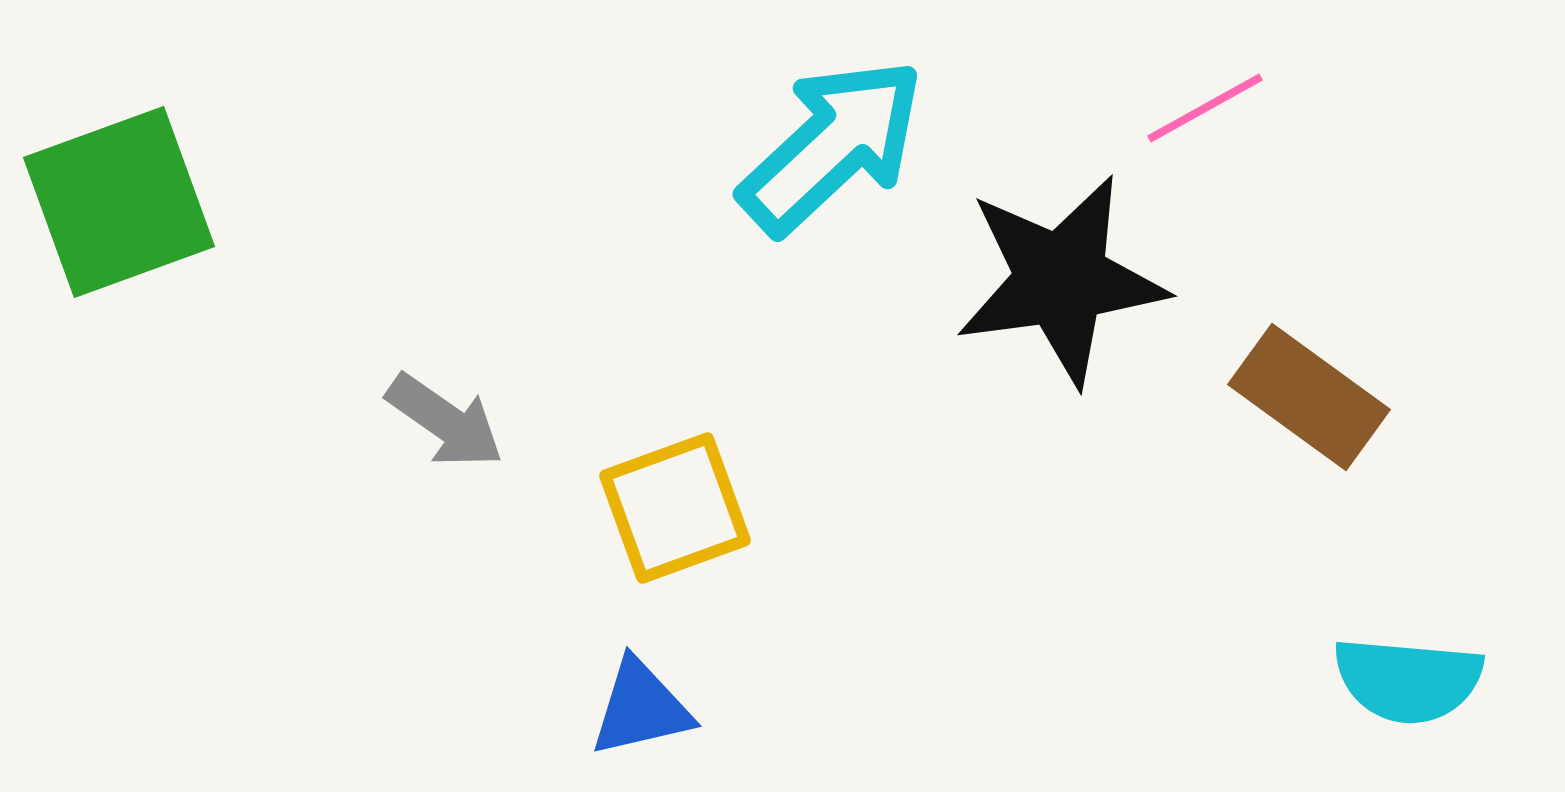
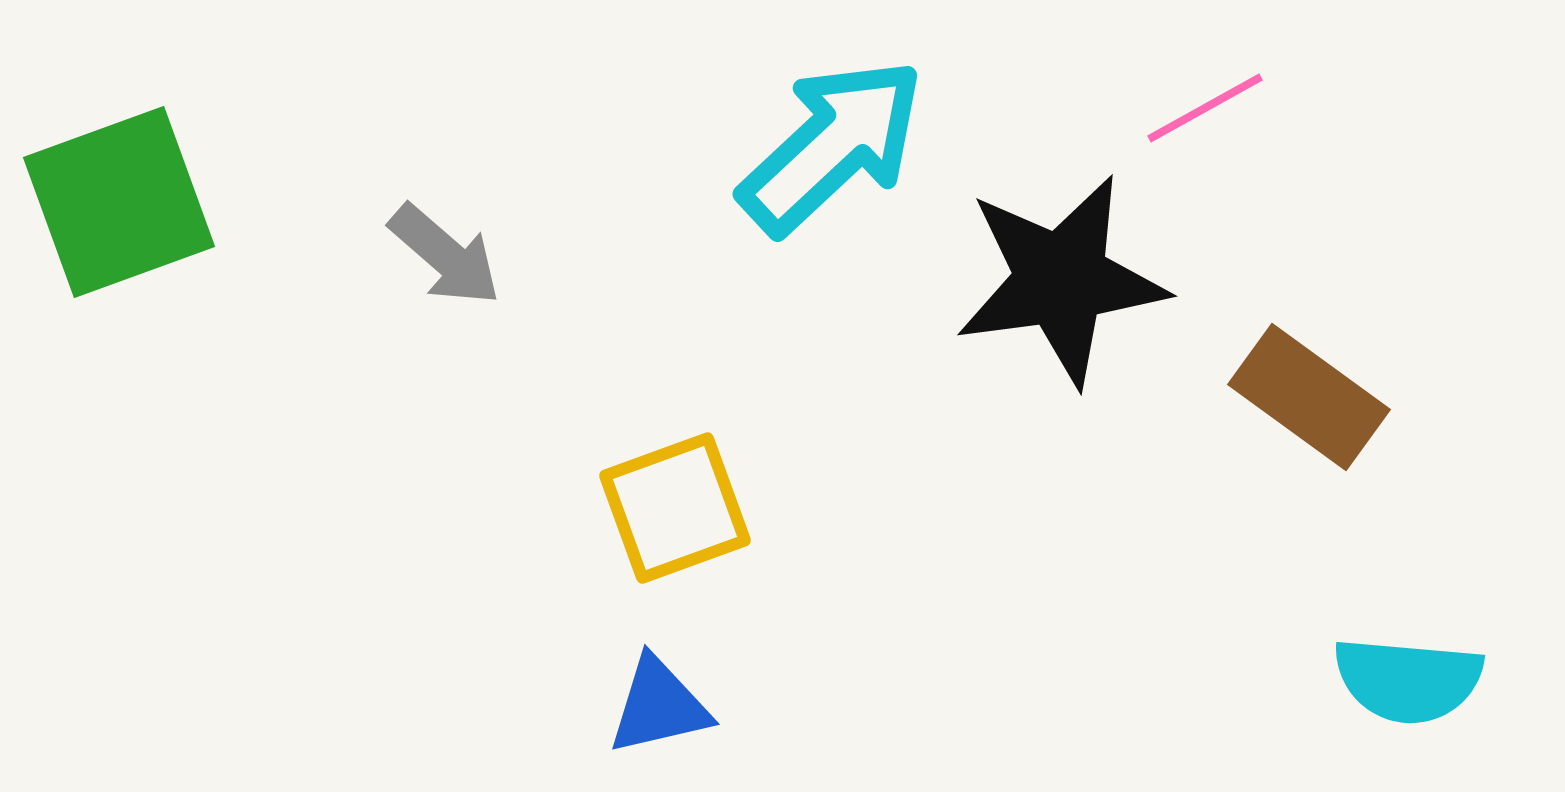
gray arrow: moved 166 px up; rotated 6 degrees clockwise
blue triangle: moved 18 px right, 2 px up
